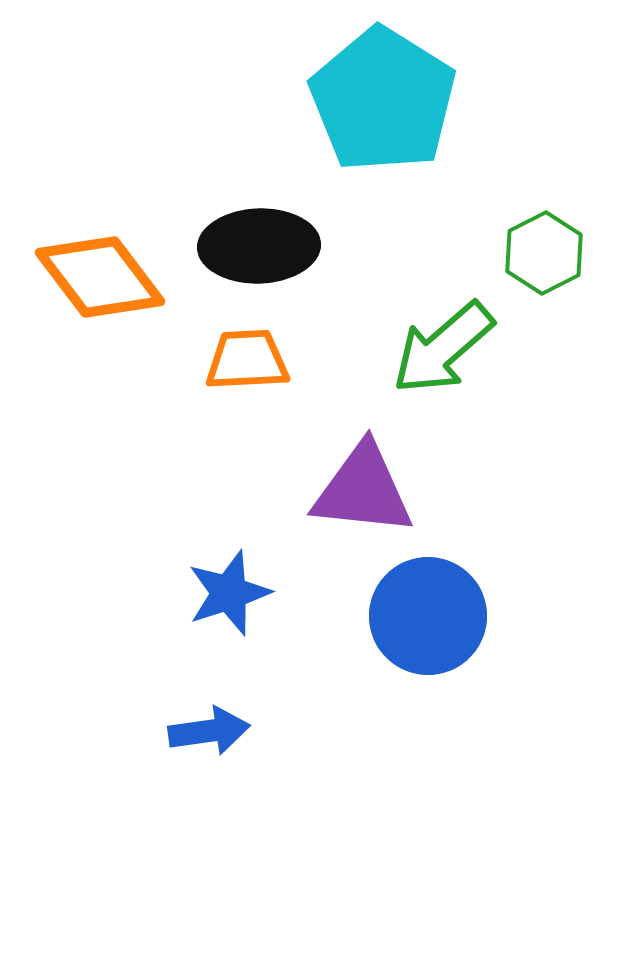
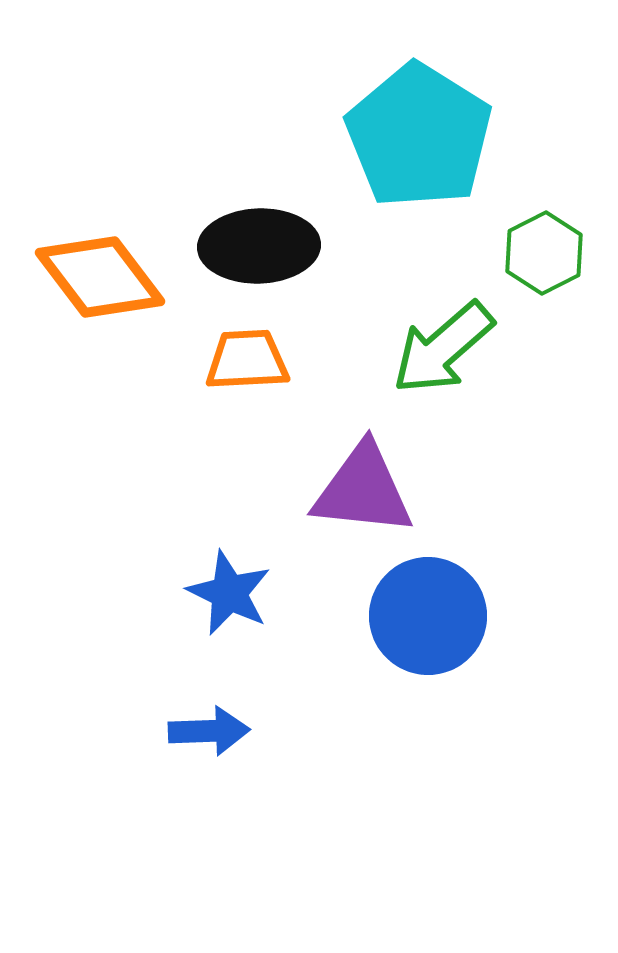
cyan pentagon: moved 36 px right, 36 px down
blue star: rotated 28 degrees counterclockwise
blue arrow: rotated 6 degrees clockwise
